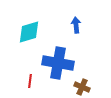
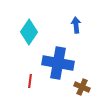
cyan diamond: rotated 40 degrees counterclockwise
